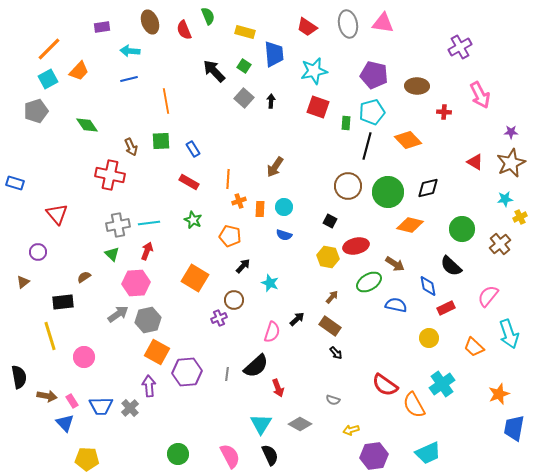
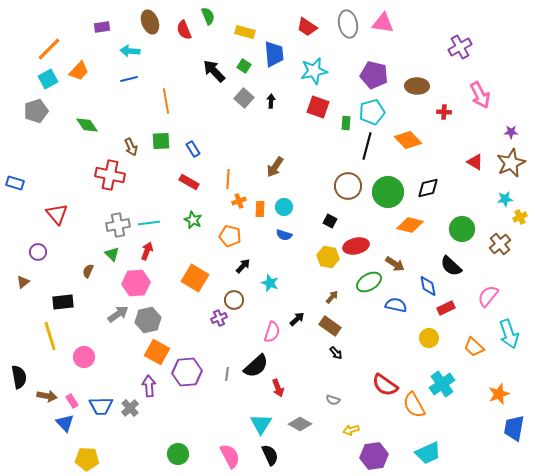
brown semicircle at (84, 277): moved 4 px right, 6 px up; rotated 32 degrees counterclockwise
